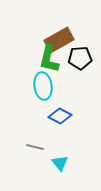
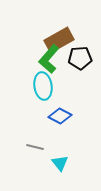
green L-shape: rotated 28 degrees clockwise
